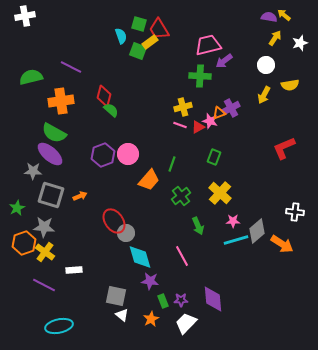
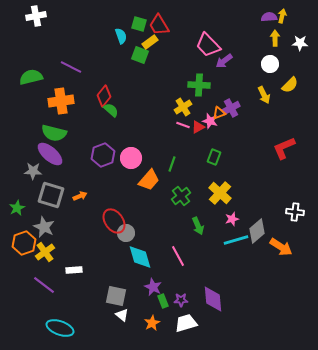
yellow arrow at (284, 15): moved 2 px left, 1 px down; rotated 64 degrees clockwise
white cross at (25, 16): moved 11 px right
purple semicircle at (269, 17): rotated 14 degrees counterclockwise
red trapezoid at (159, 29): moved 4 px up
yellow arrow at (275, 38): rotated 35 degrees counterclockwise
white star at (300, 43): rotated 21 degrees clockwise
pink trapezoid at (208, 45): rotated 120 degrees counterclockwise
green square at (138, 51): moved 2 px right, 4 px down
white circle at (266, 65): moved 4 px right, 1 px up
green cross at (200, 76): moved 1 px left, 9 px down
yellow semicircle at (290, 85): rotated 36 degrees counterclockwise
yellow arrow at (264, 95): rotated 54 degrees counterclockwise
red diamond at (104, 96): rotated 25 degrees clockwise
yellow cross at (183, 107): rotated 18 degrees counterclockwise
pink line at (180, 125): moved 3 px right
green semicircle at (54, 133): rotated 15 degrees counterclockwise
pink circle at (128, 154): moved 3 px right, 4 px down
pink star at (233, 221): moved 1 px left, 2 px up; rotated 16 degrees counterclockwise
gray star at (44, 227): rotated 20 degrees clockwise
orange arrow at (282, 244): moved 1 px left, 3 px down
yellow cross at (45, 252): rotated 18 degrees clockwise
pink line at (182, 256): moved 4 px left
purple star at (150, 281): moved 3 px right, 6 px down; rotated 18 degrees clockwise
purple line at (44, 285): rotated 10 degrees clockwise
orange star at (151, 319): moved 1 px right, 4 px down
white trapezoid at (186, 323): rotated 30 degrees clockwise
cyan ellipse at (59, 326): moved 1 px right, 2 px down; rotated 32 degrees clockwise
